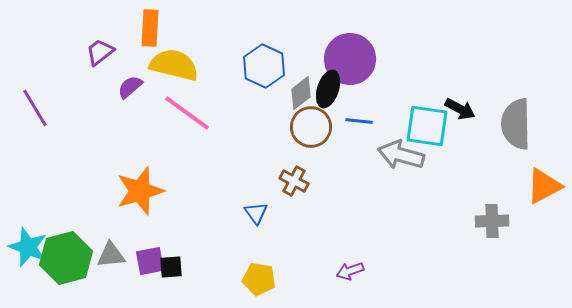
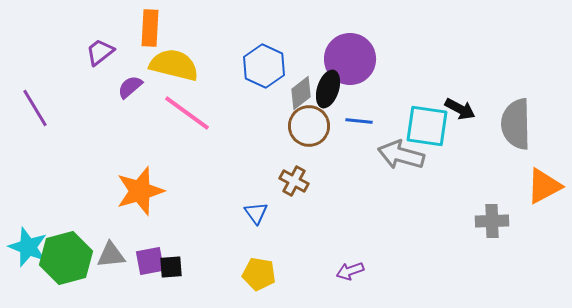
brown circle: moved 2 px left, 1 px up
yellow pentagon: moved 5 px up
